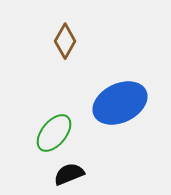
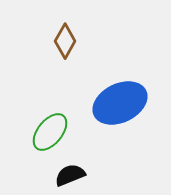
green ellipse: moved 4 px left, 1 px up
black semicircle: moved 1 px right, 1 px down
